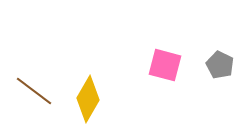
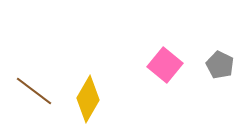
pink square: rotated 24 degrees clockwise
